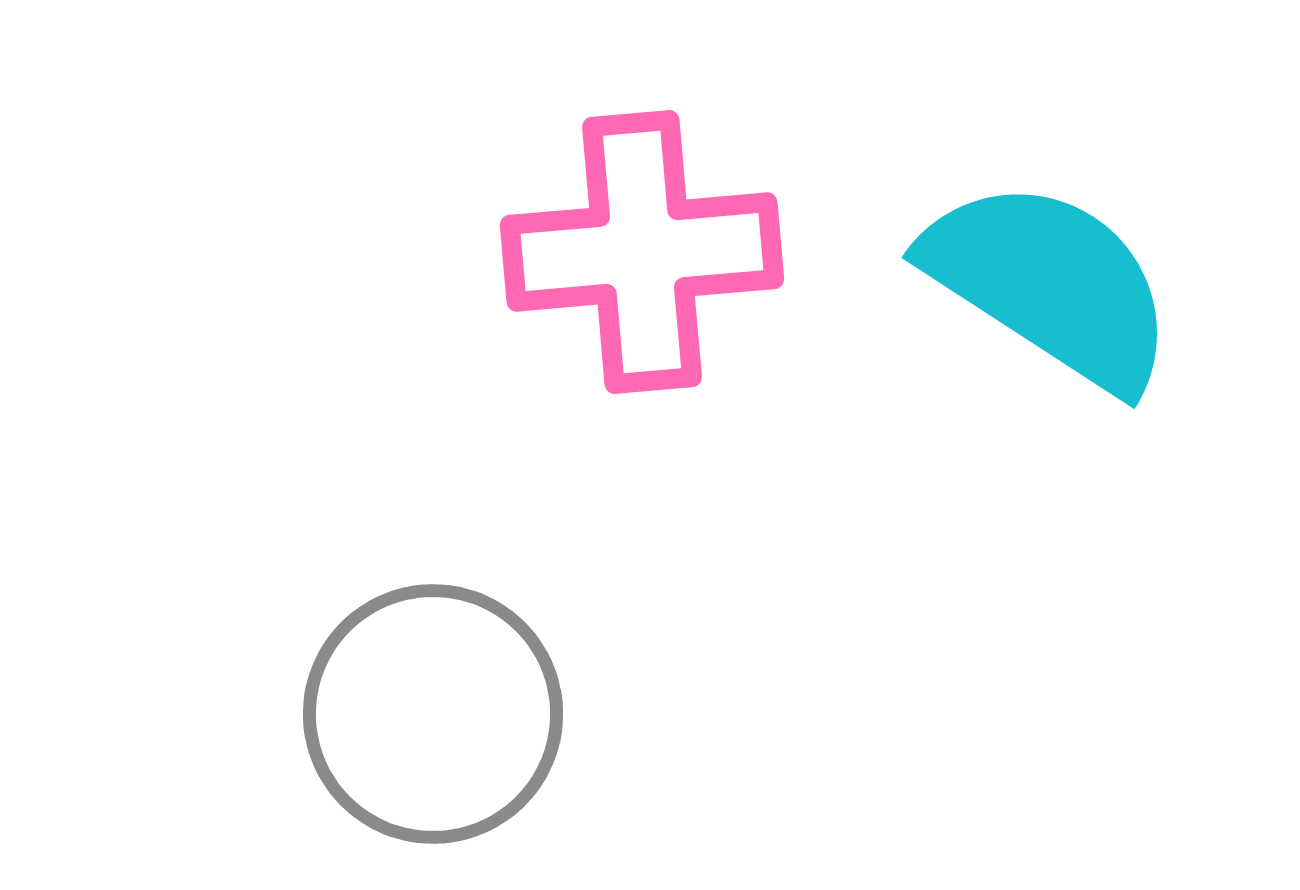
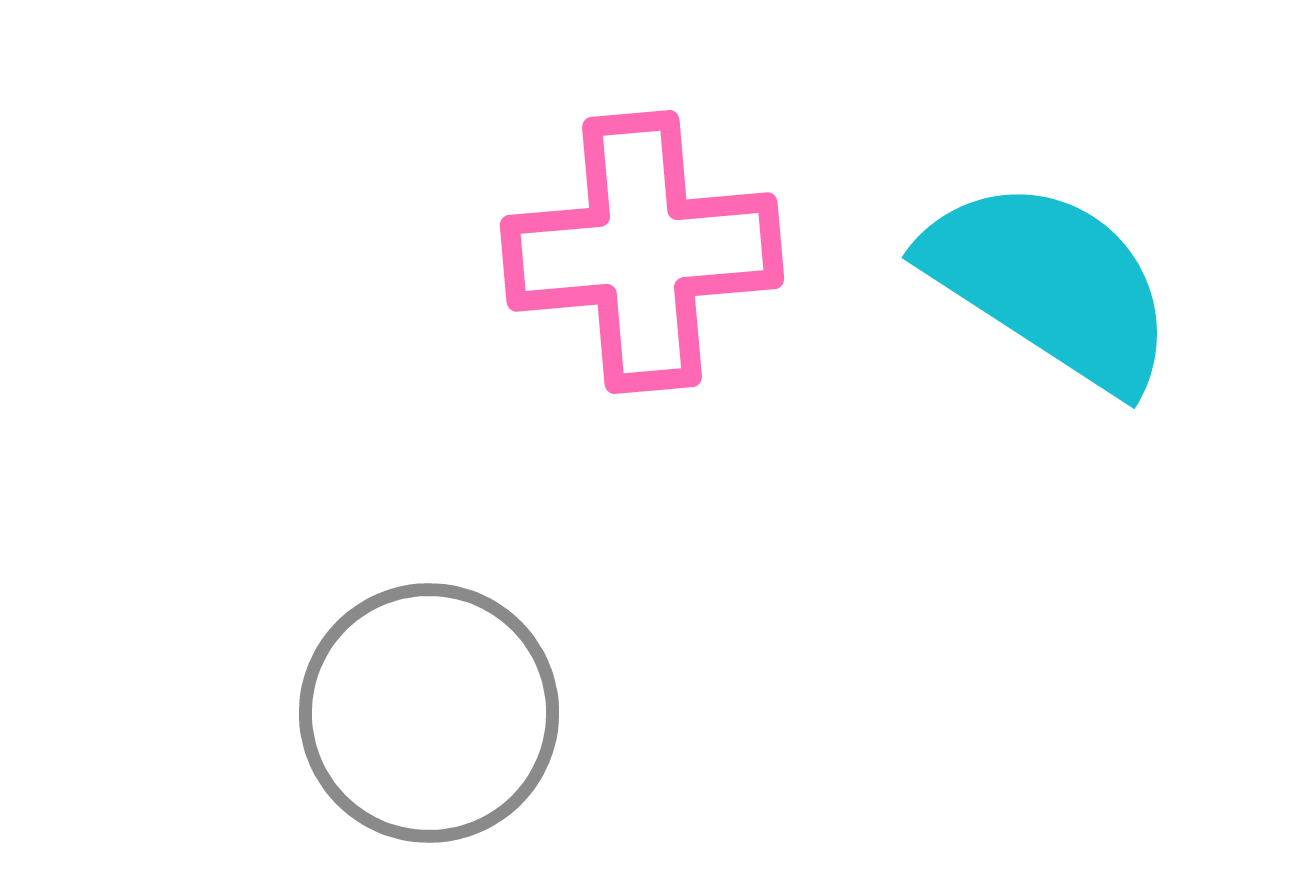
gray circle: moved 4 px left, 1 px up
